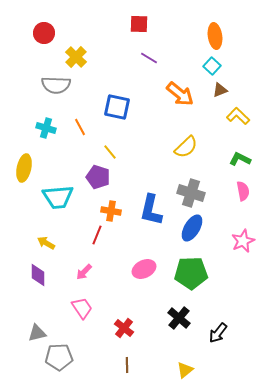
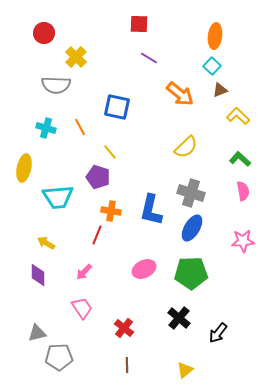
orange ellipse: rotated 15 degrees clockwise
green L-shape: rotated 15 degrees clockwise
pink star: rotated 20 degrees clockwise
